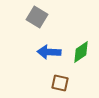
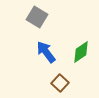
blue arrow: moved 3 px left; rotated 50 degrees clockwise
brown square: rotated 30 degrees clockwise
